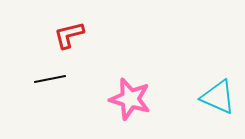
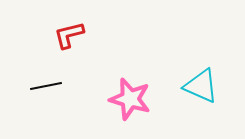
black line: moved 4 px left, 7 px down
cyan triangle: moved 17 px left, 11 px up
